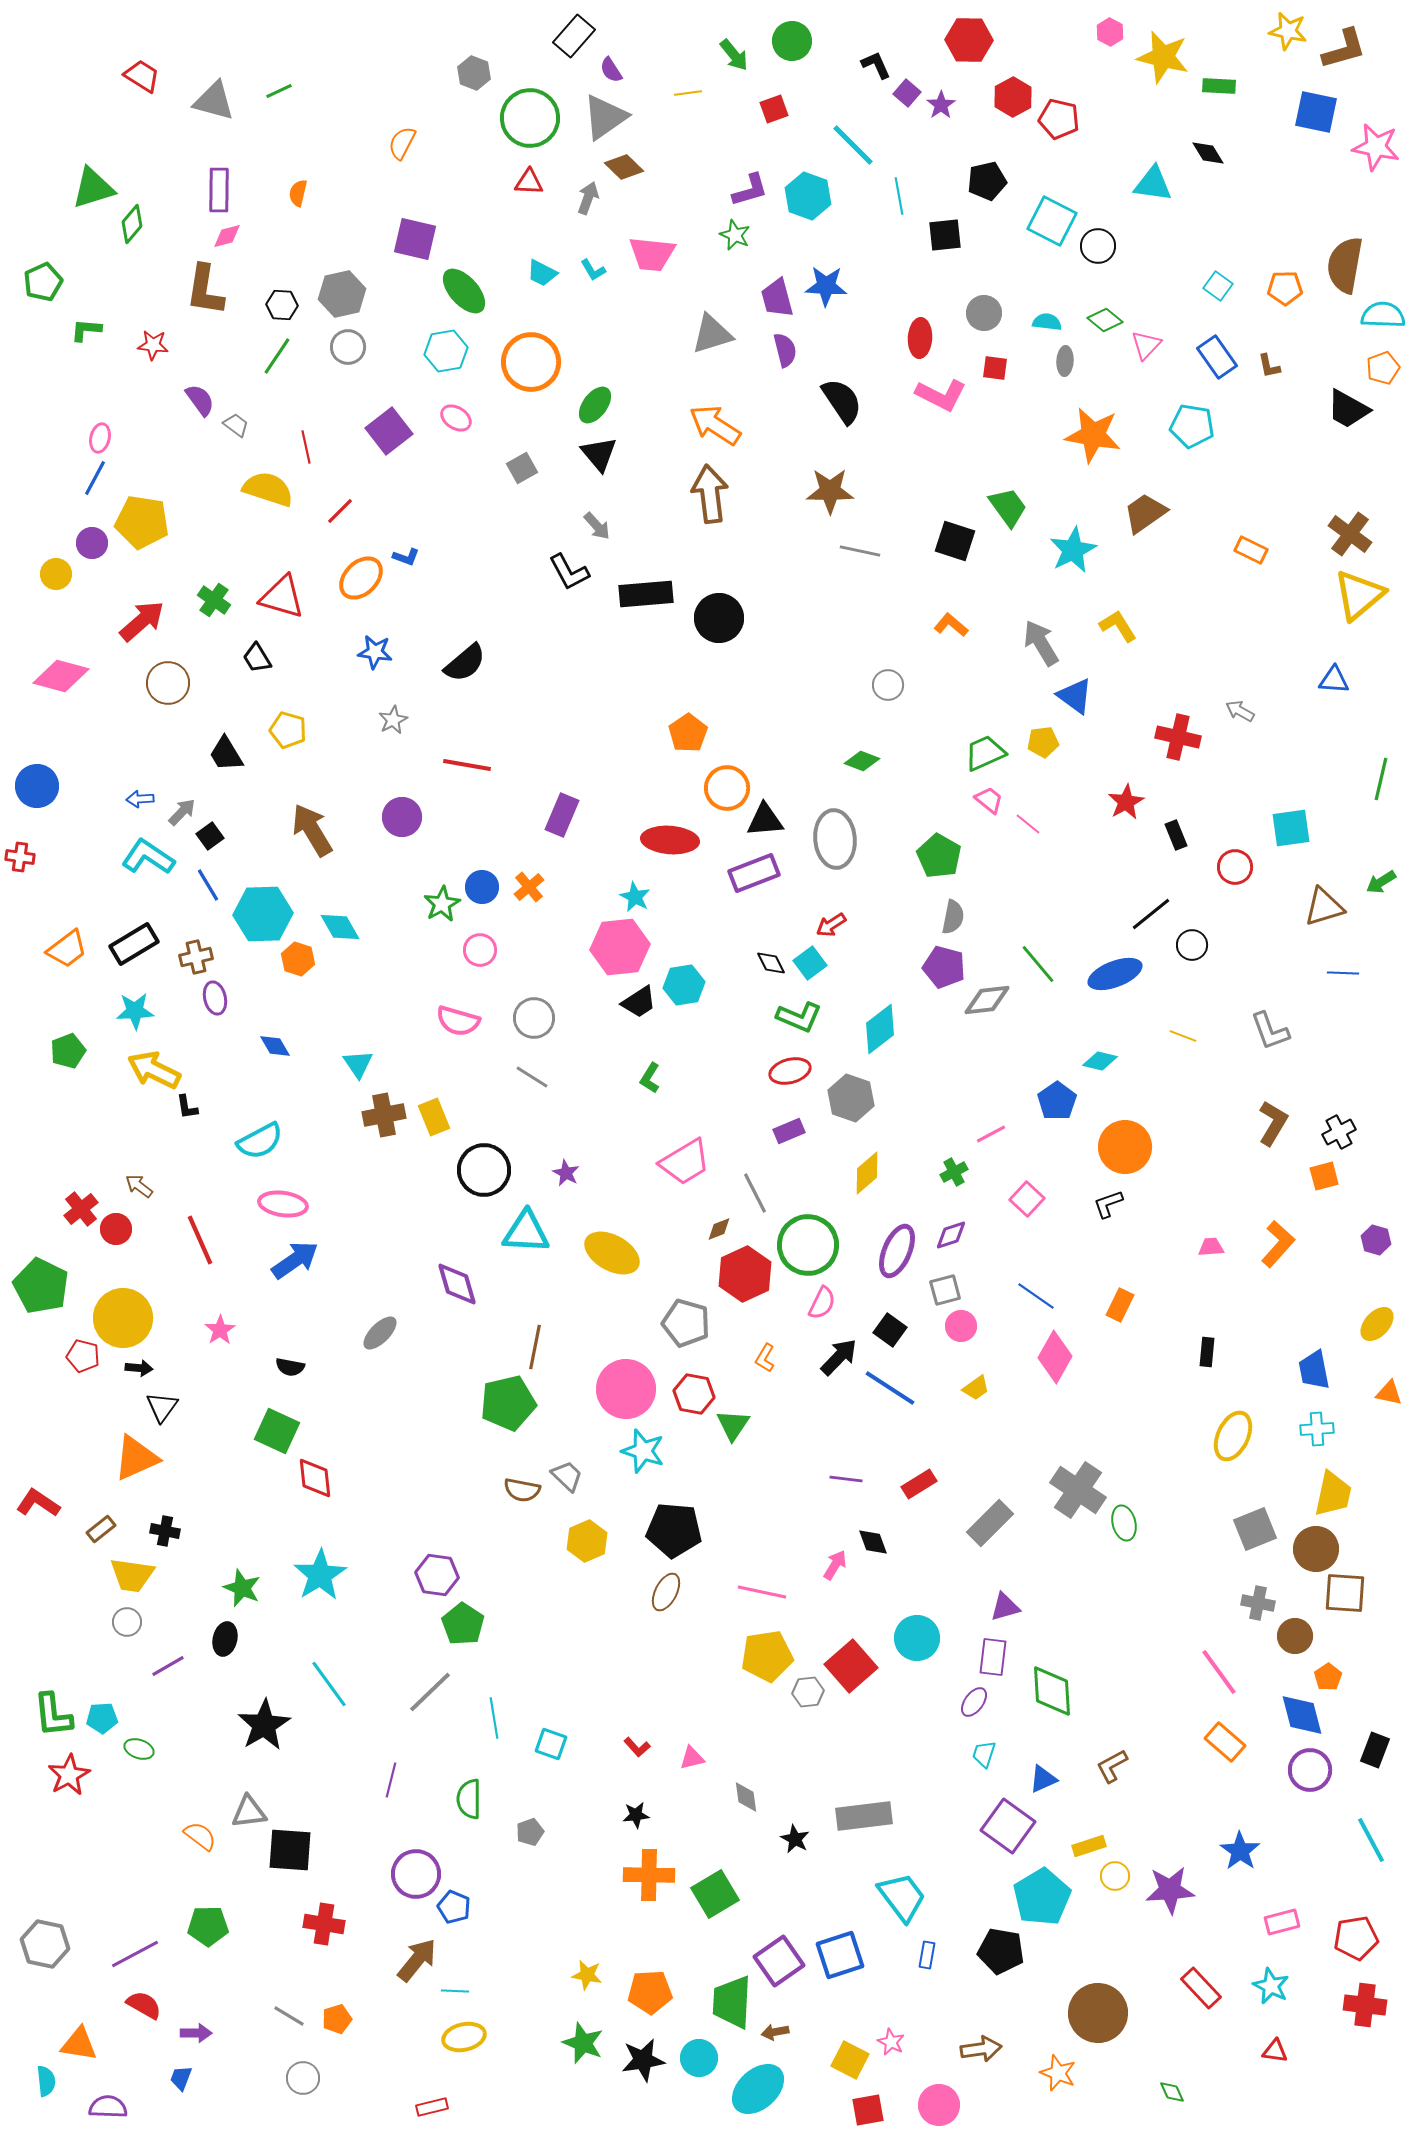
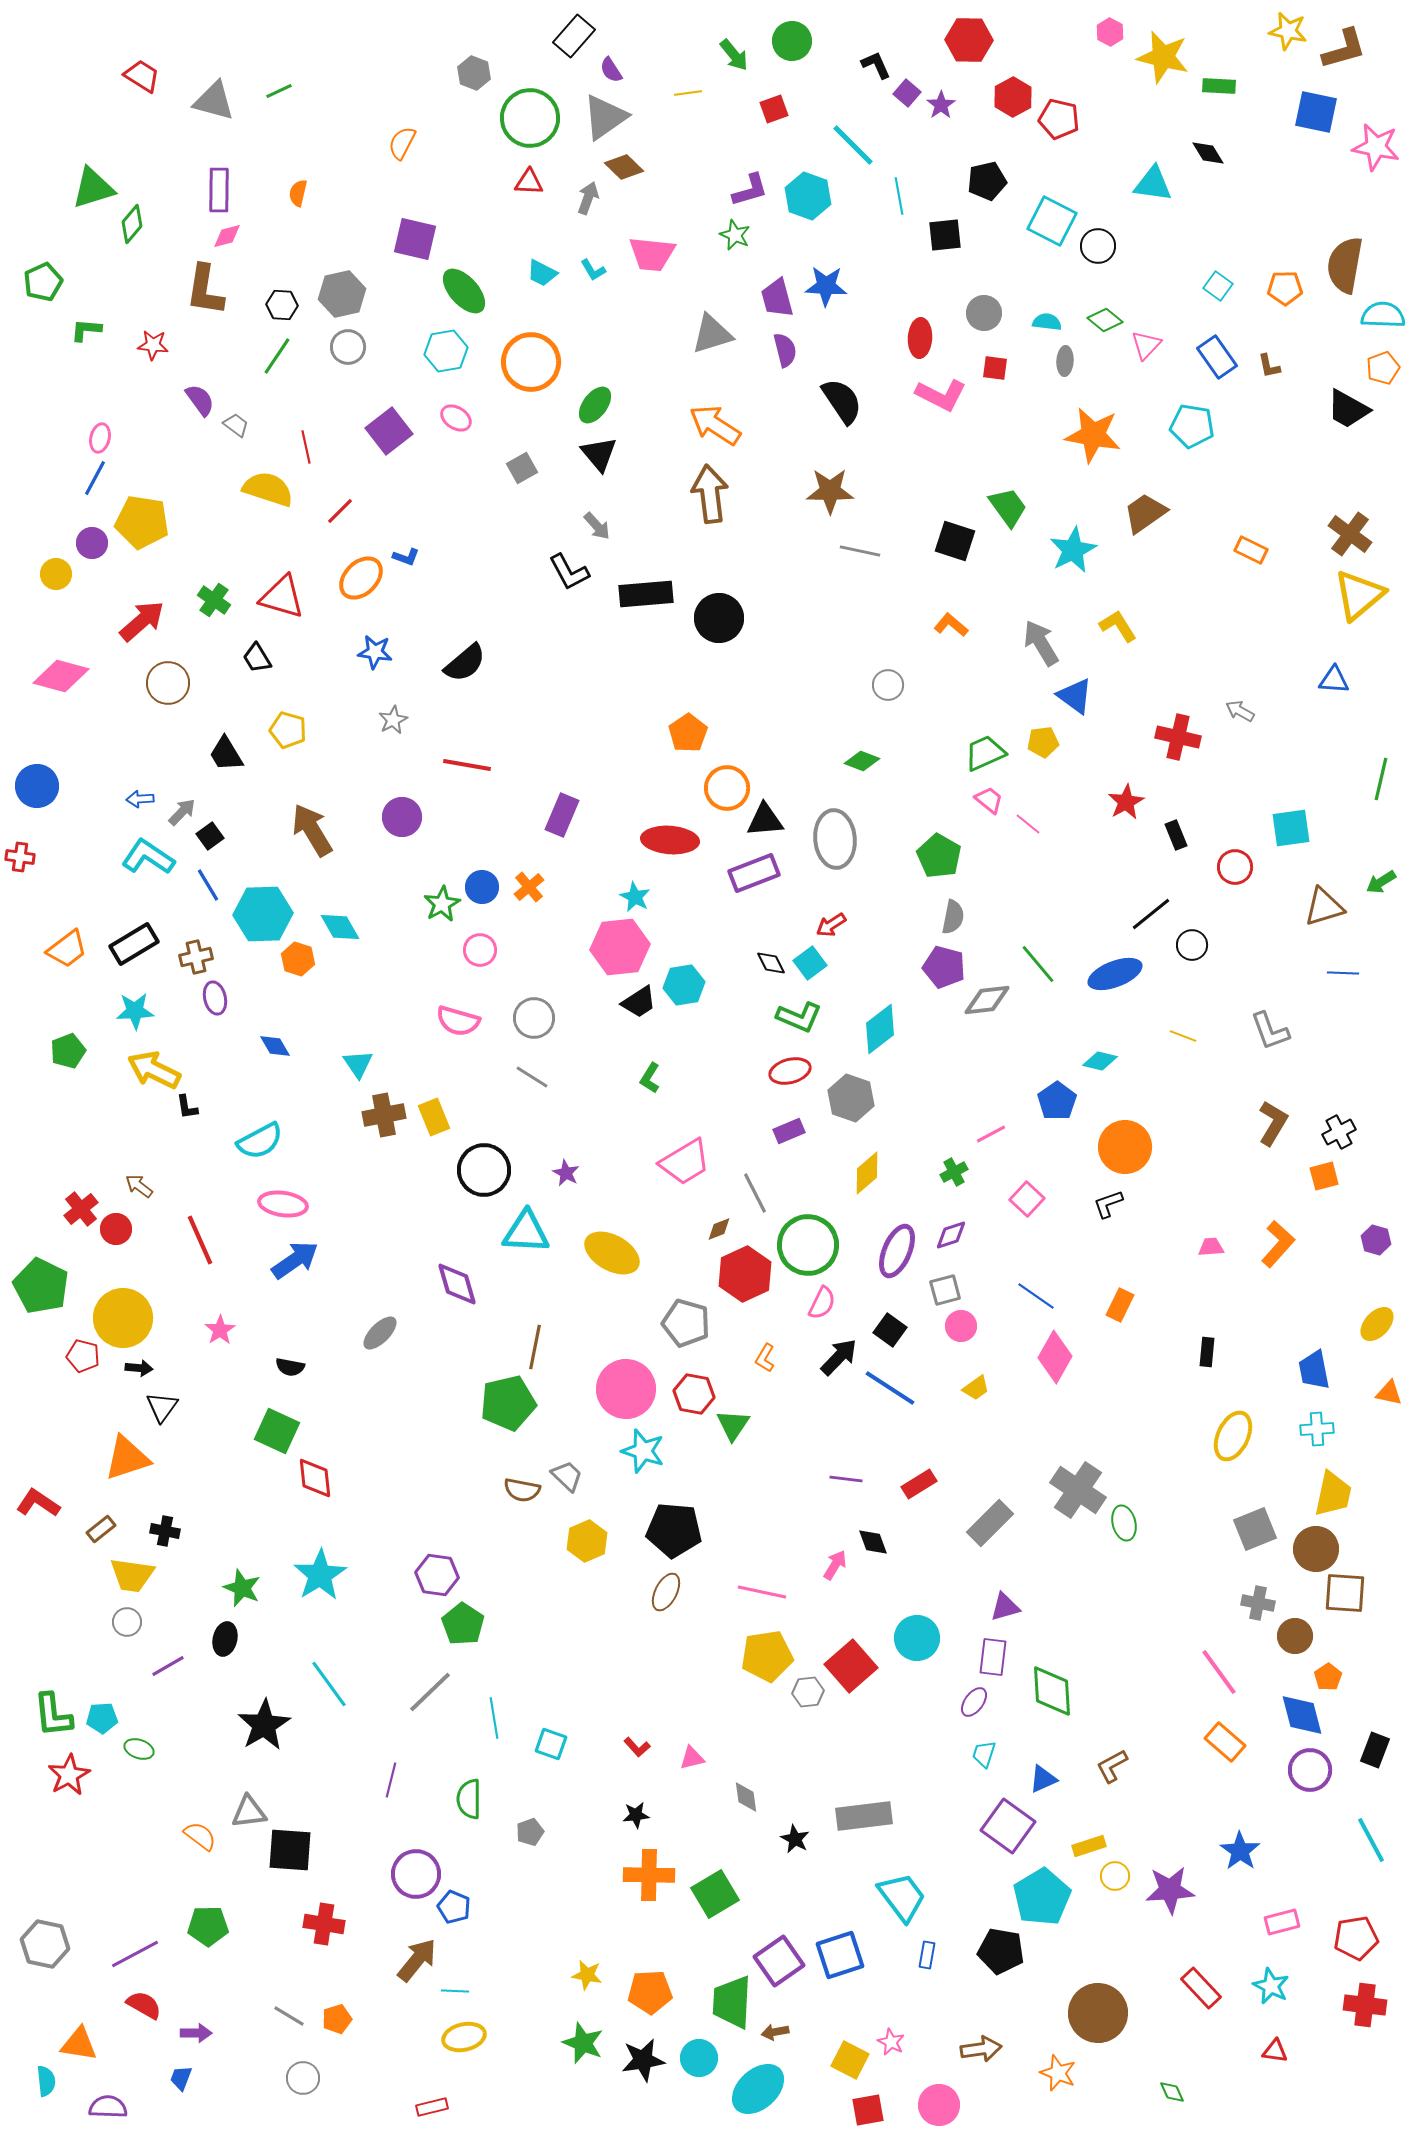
orange triangle at (136, 1458): moved 9 px left; rotated 6 degrees clockwise
